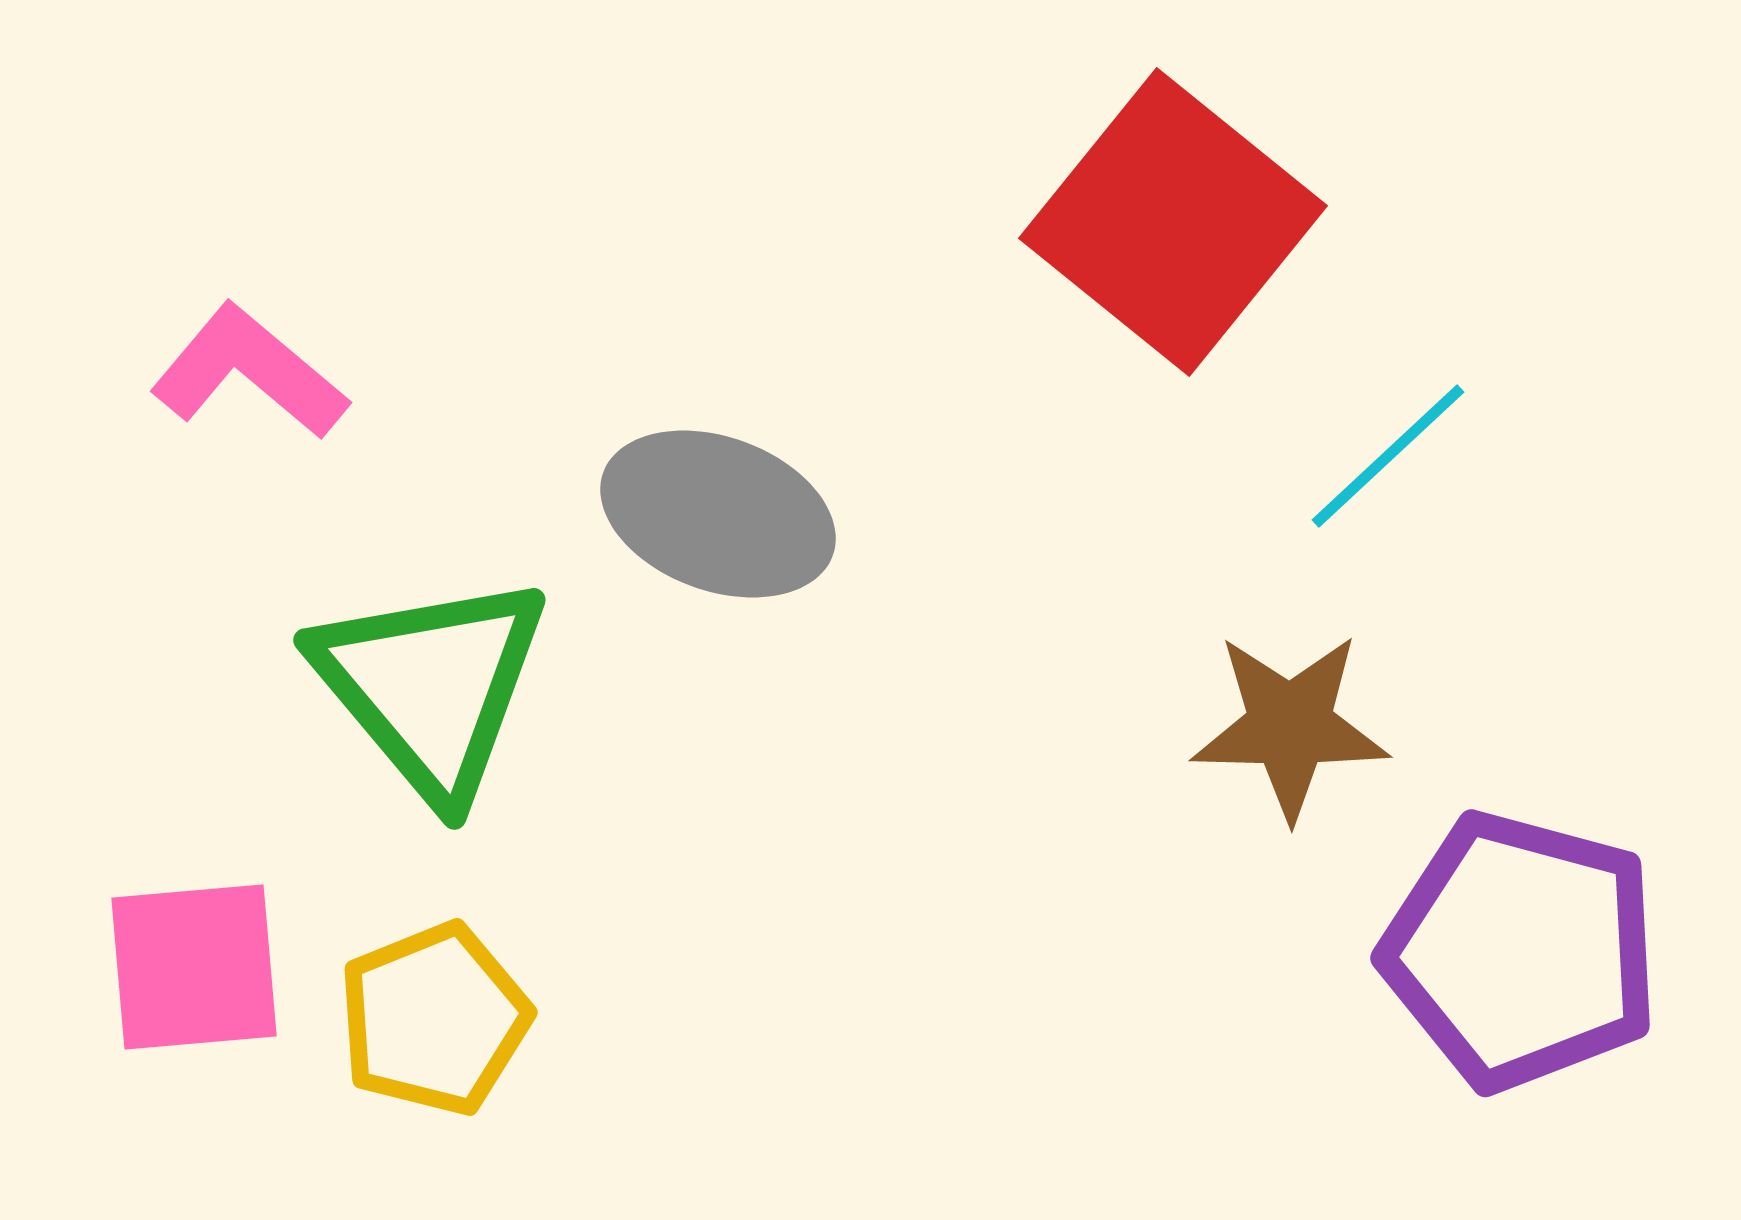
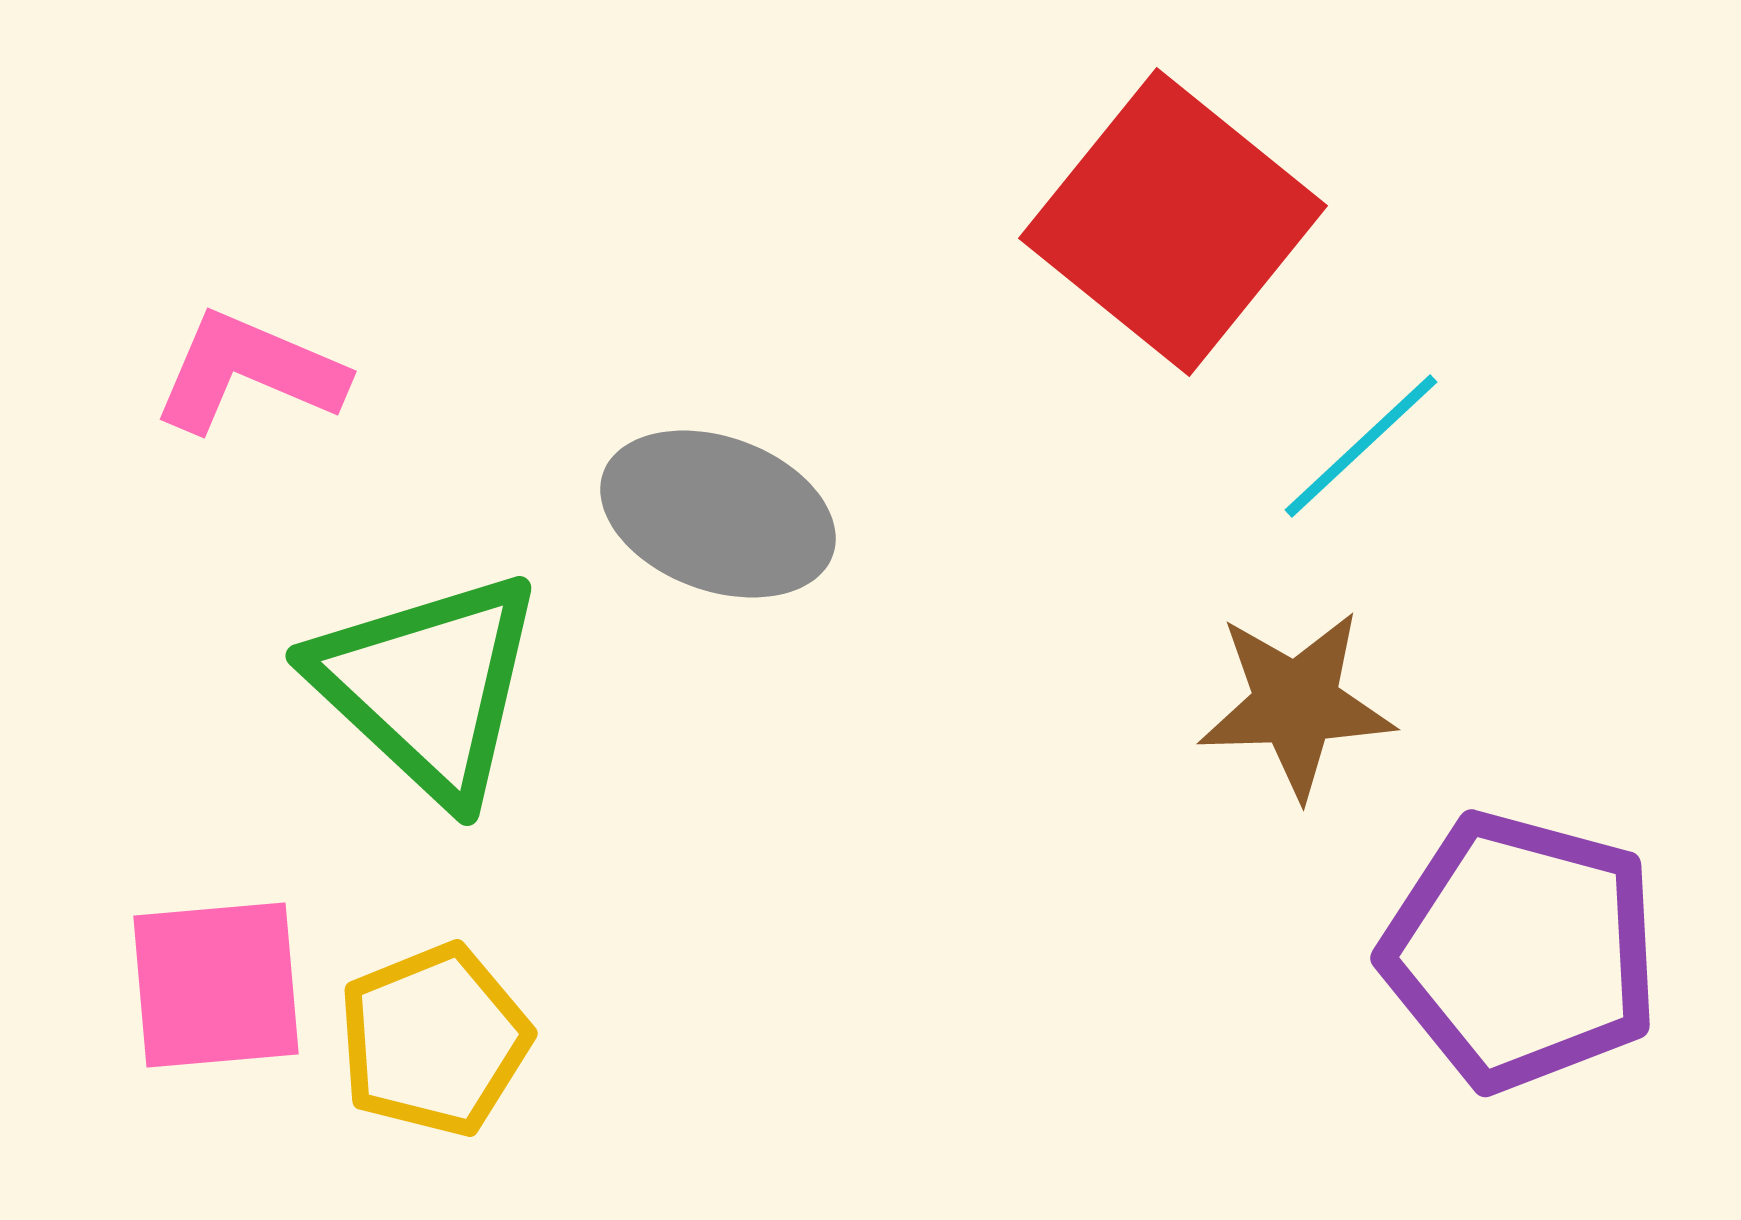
pink L-shape: rotated 17 degrees counterclockwise
cyan line: moved 27 px left, 10 px up
green triangle: moved 3 px left; rotated 7 degrees counterclockwise
brown star: moved 6 px right, 22 px up; rotated 3 degrees counterclockwise
pink square: moved 22 px right, 18 px down
yellow pentagon: moved 21 px down
